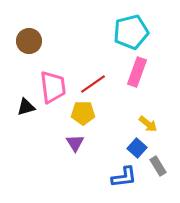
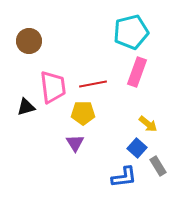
red line: rotated 24 degrees clockwise
